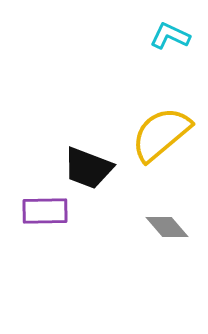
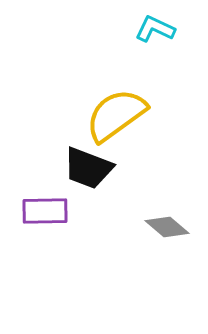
cyan L-shape: moved 15 px left, 7 px up
yellow semicircle: moved 45 px left, 19 px up; rotated 4 degrees clockwise
gray diamond: rotated 9 degrees counterclockwise
